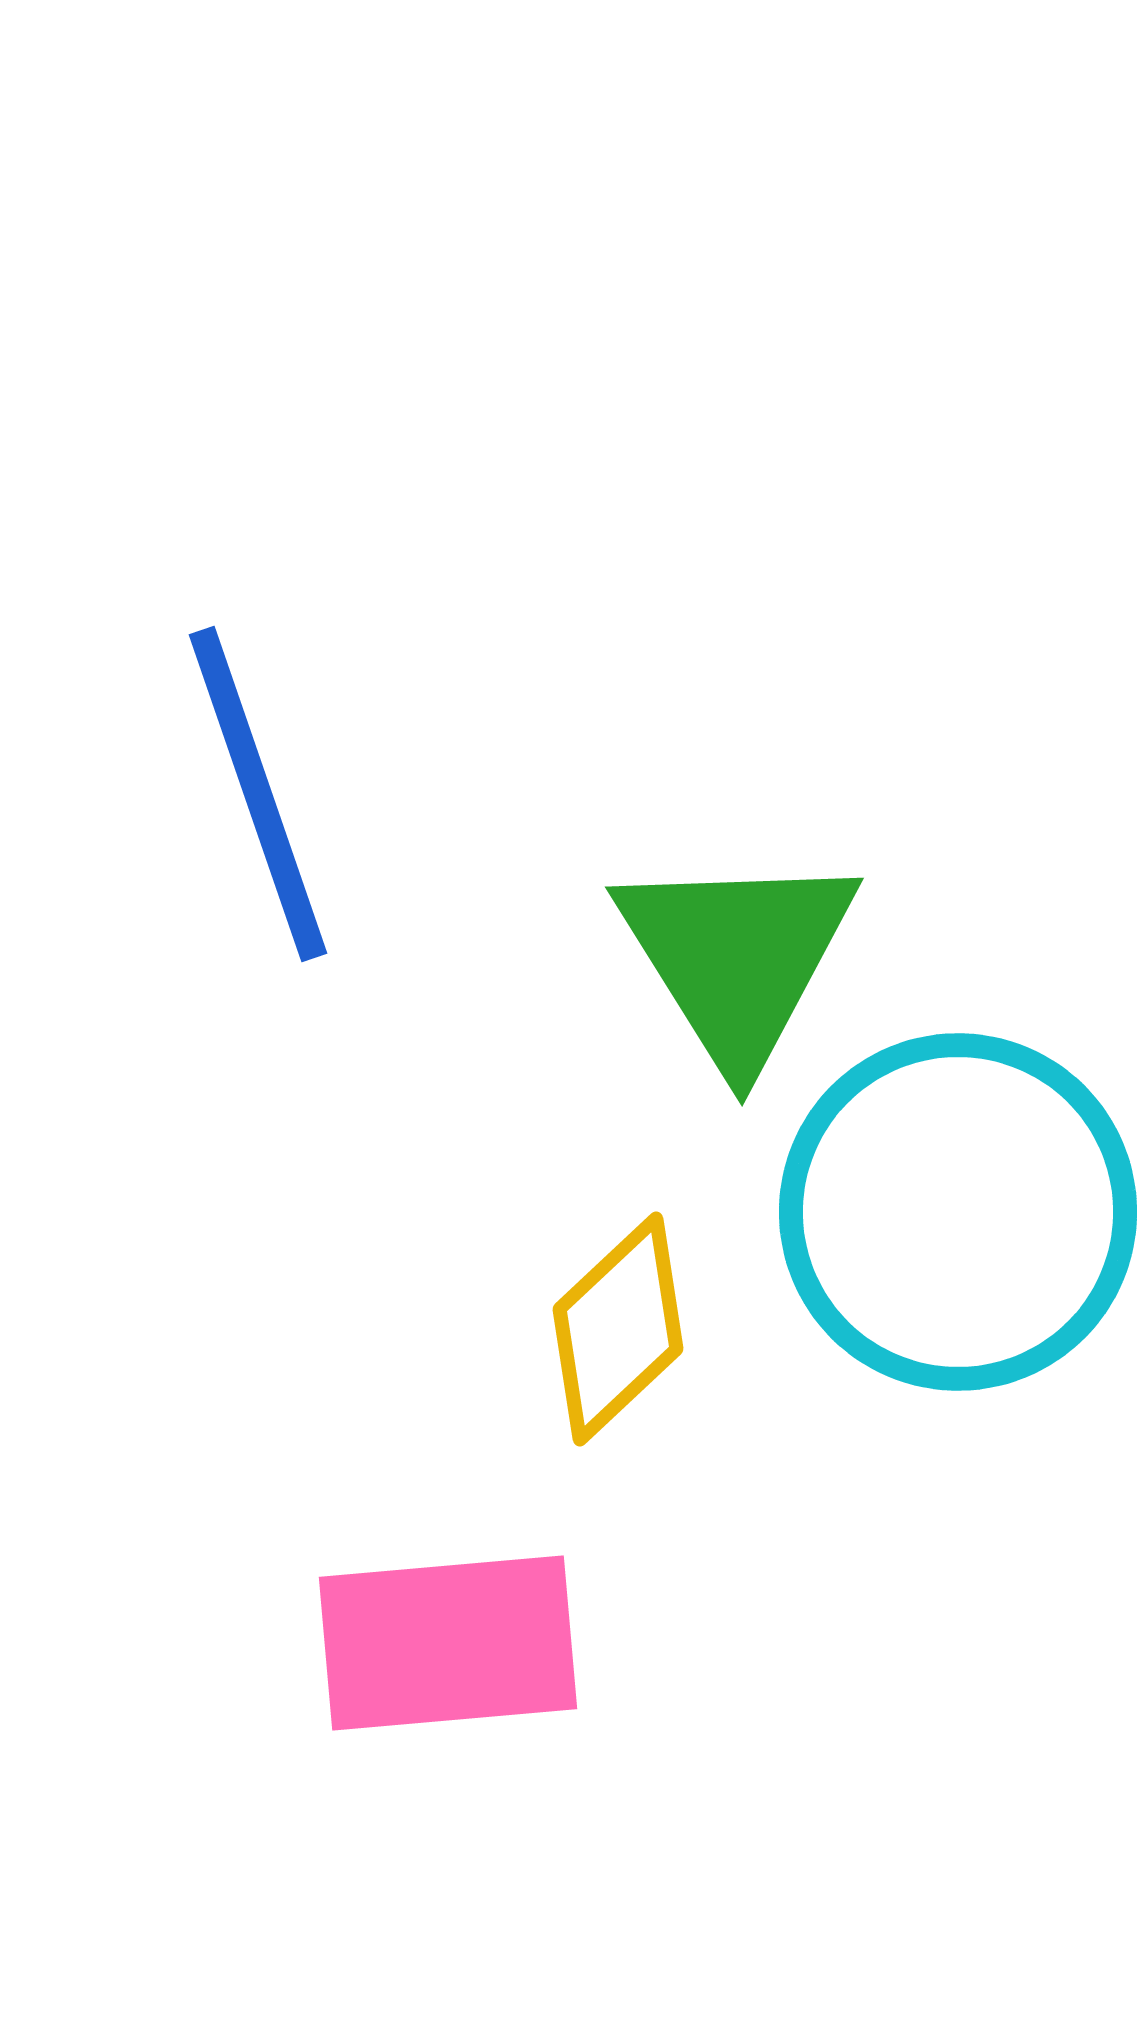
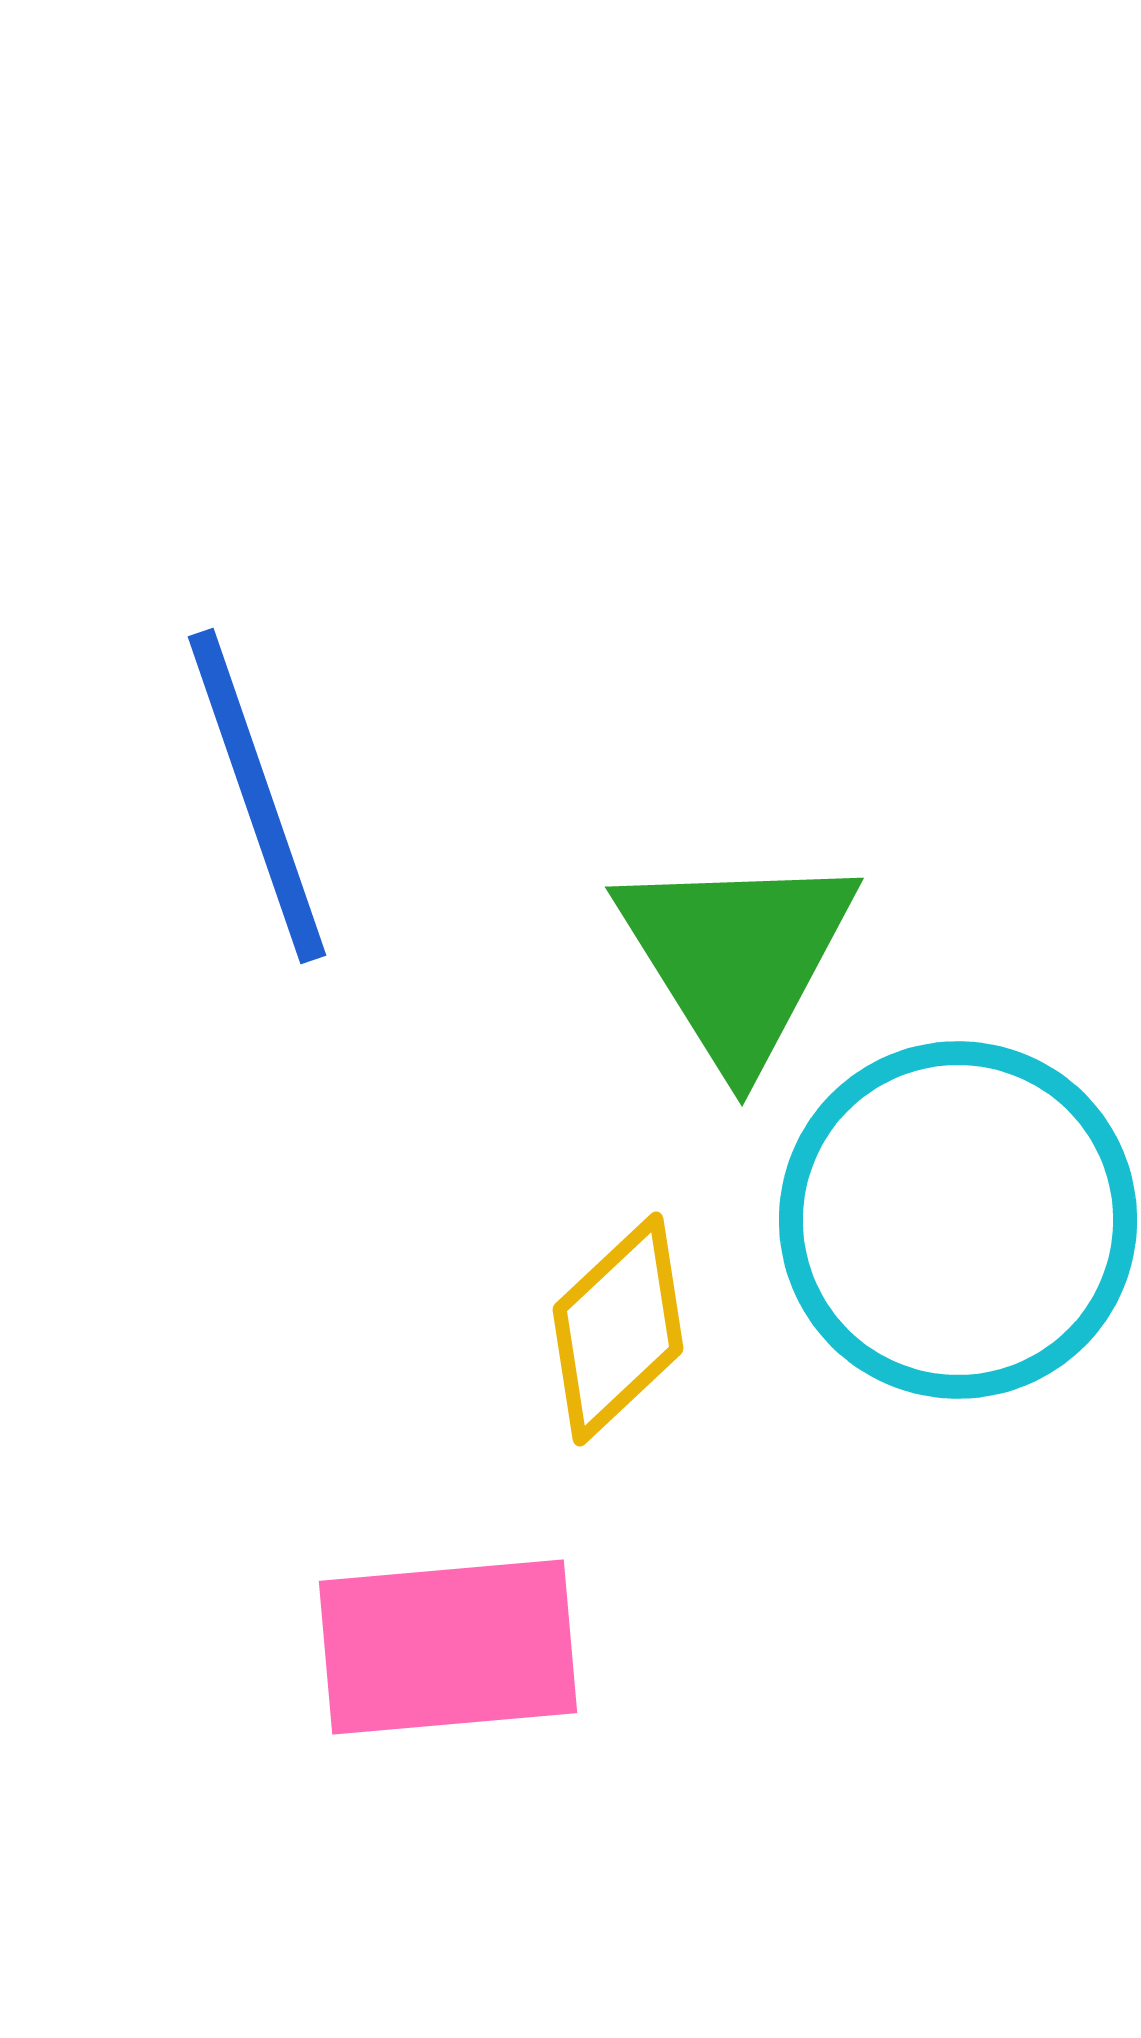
blue line: moved 1 px left, 2 px down
cyan circle: moved 8 px down
pink rectangle: moved 4 px down
